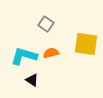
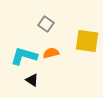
yellow square: moved 1 px right, 3 px up
